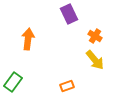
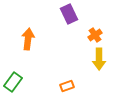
orange cross: moved 1 px up; rotated 24 degrees clockwise
yellow arrow: moved 4 px right, 1 px up; rotated 40 degrees clockwise
